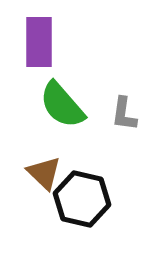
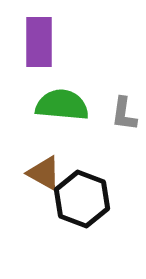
green semicircle: rotated 136 degrees clockwise
brown triangle: rotated 15 degrees counterclockwise
black hexagon: rotated 8 degrees clockwise
